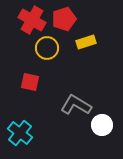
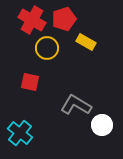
yellow rectangle: rotated 48 degrees clockwise
